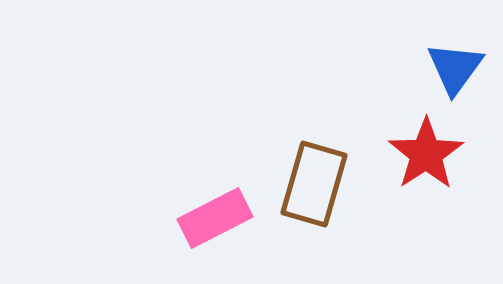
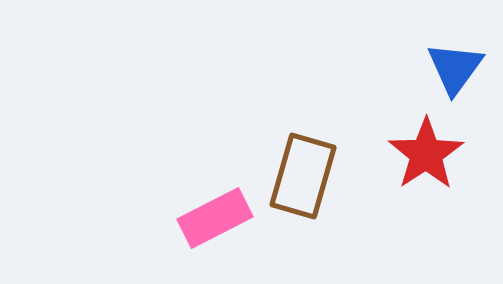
brown rectangle: moved 11 px left, 8 px up
